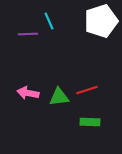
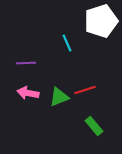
cyan line: moved 18 px right, 22 px down
purple line: moved 2 px left, 29 px down
red line: moved 2 px left
green triangle: rotated 15 degrees counterclockwise
green rectangle: moved 4 px right, 4 px down; rotated 48 degrees clockwise
